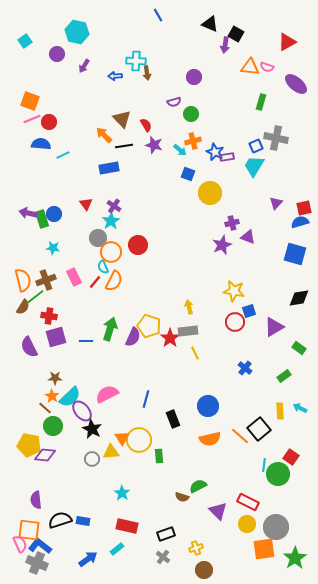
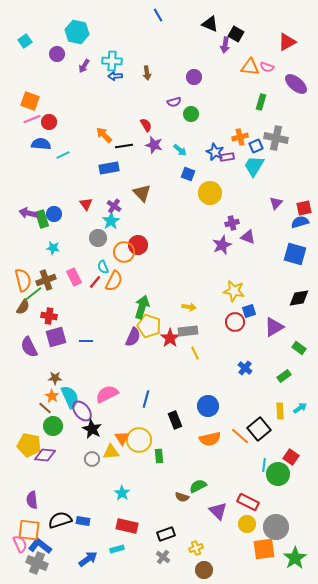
cyan cross at (136, 61): moved 24 px left
brown triangle at (122, 119): moved 20 px right, 74 px down
orange cross at (193, 141): moved 47 px right, 4 px up
orange circle at (111, 252): moved 13 px right
green line at (35, 297): moved 2 px left, 3 px up
yellow arrow at (189, 307): rotated 112 degrees clockwise
green arrow at (110, 329): moved 32 px right, 22 px up
cyan semicircle at (70, 397): rotated 70 degrees counterclockwise
cyan arrow at (300, 408): rotated 120 degrees clockwise
black rectangle at (173, 419): moved 2 px right, 1 px down
purple semicircle at (36, 500): moved 4 px left
cyan rectangle at (117, 549): rotated 24 degrees clockwise
